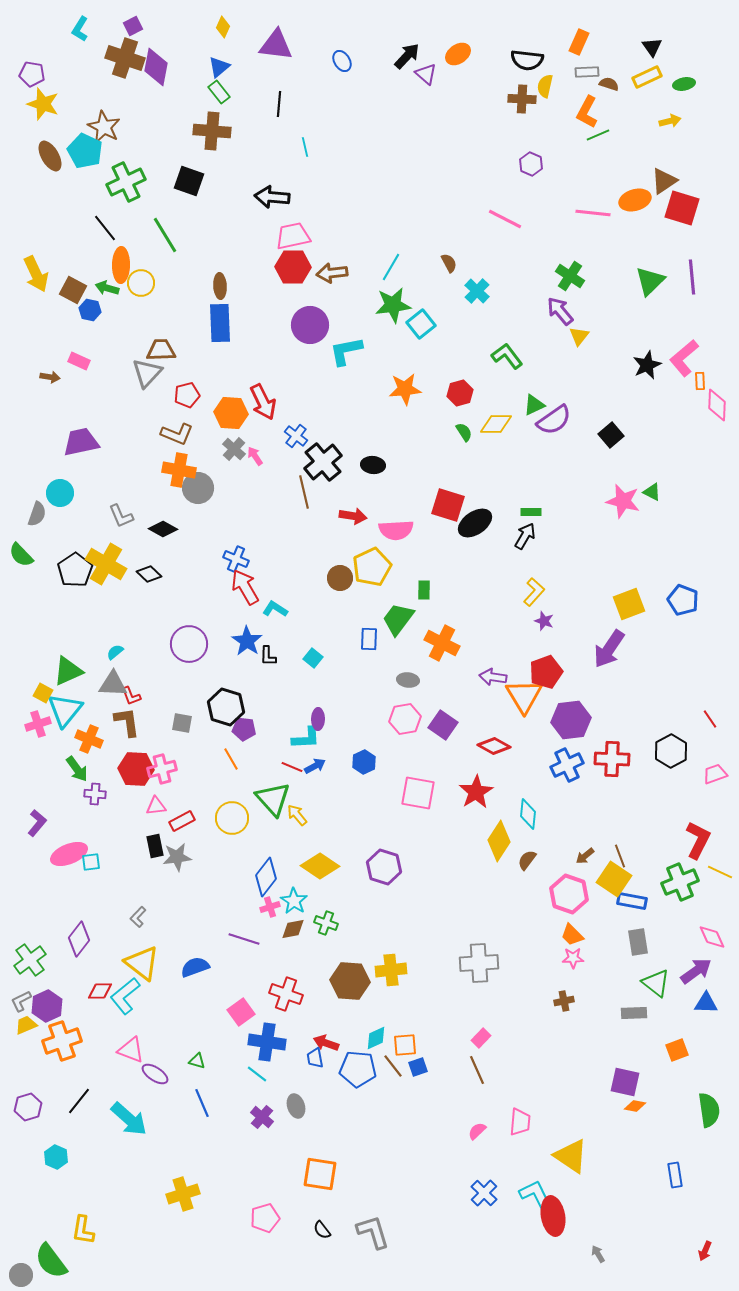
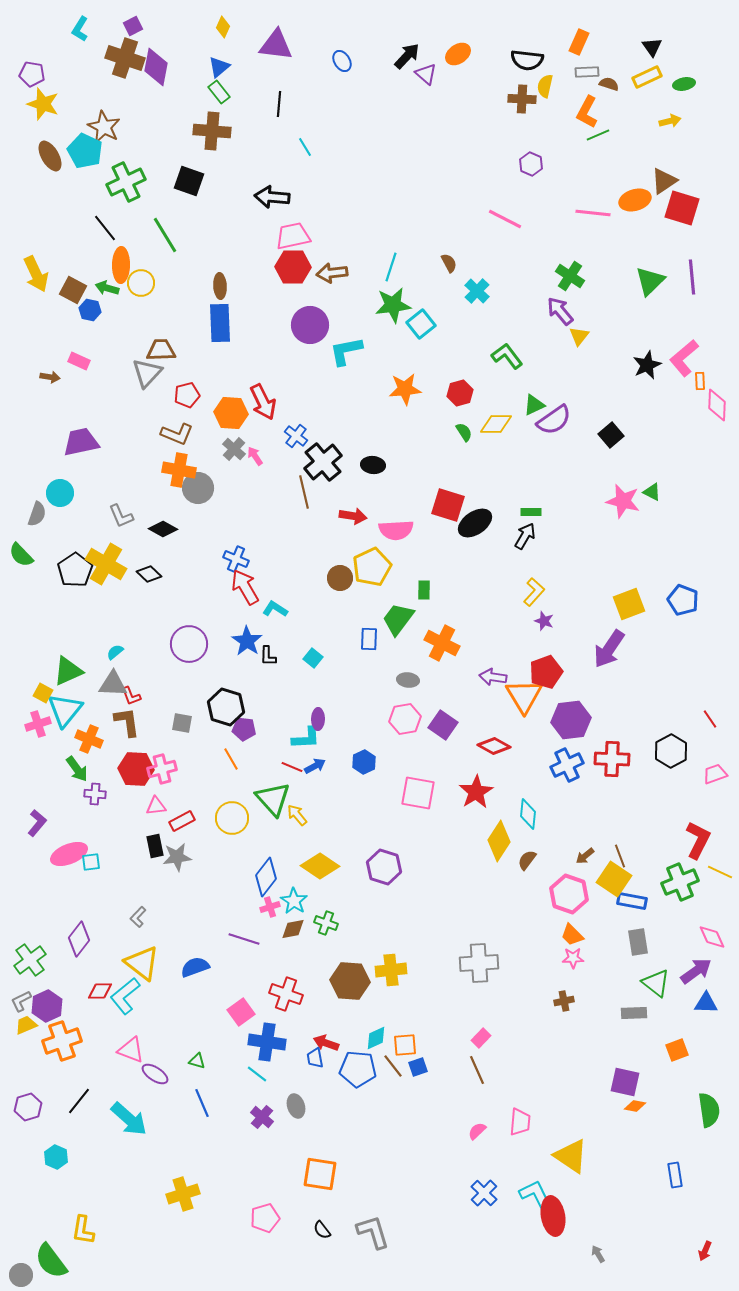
cyan line at (305, 147): rotated 18 degrees counterclockwise
cyan line at (391, 267): rotated 12 degrees counterclockwise
